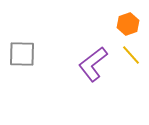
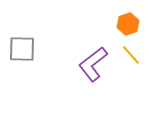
gray square: moved 5 px up
